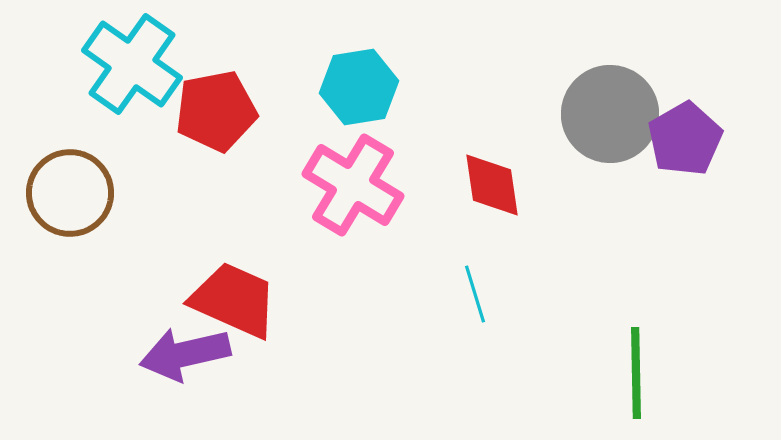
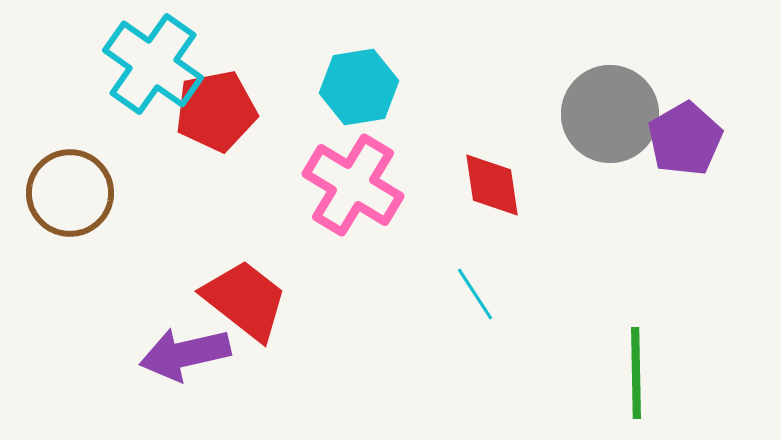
cyan cross: moved 21 px right
cyan line: rotated 16 degrees counterclockwise
red trapezoid: moved 11 px right; rotated 14 degrees clockwise
